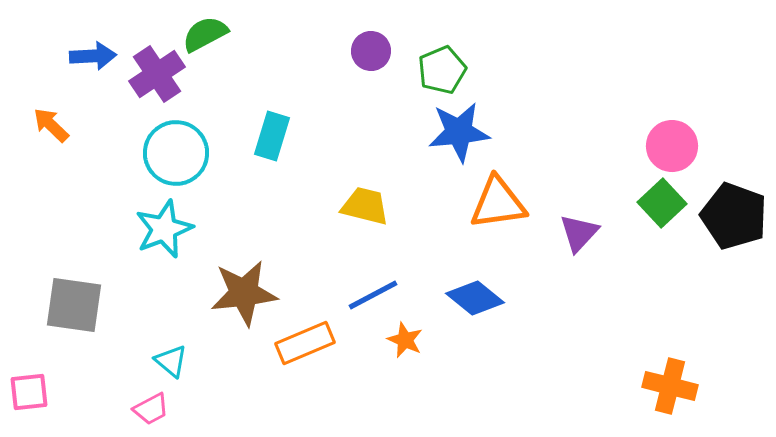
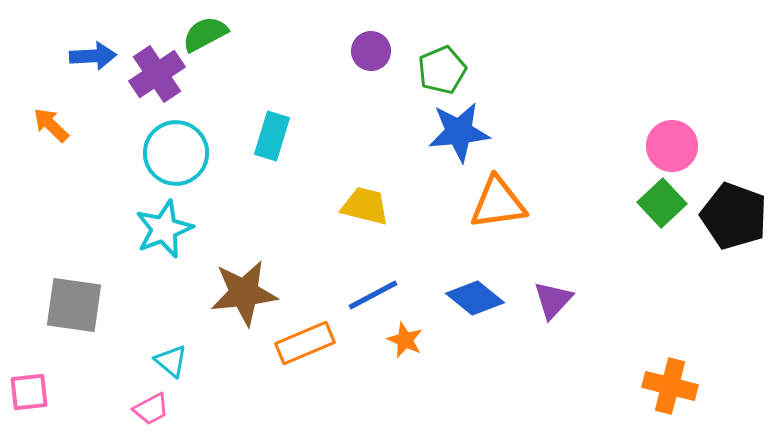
purple triangle: moved 26 px left, 67 px down
